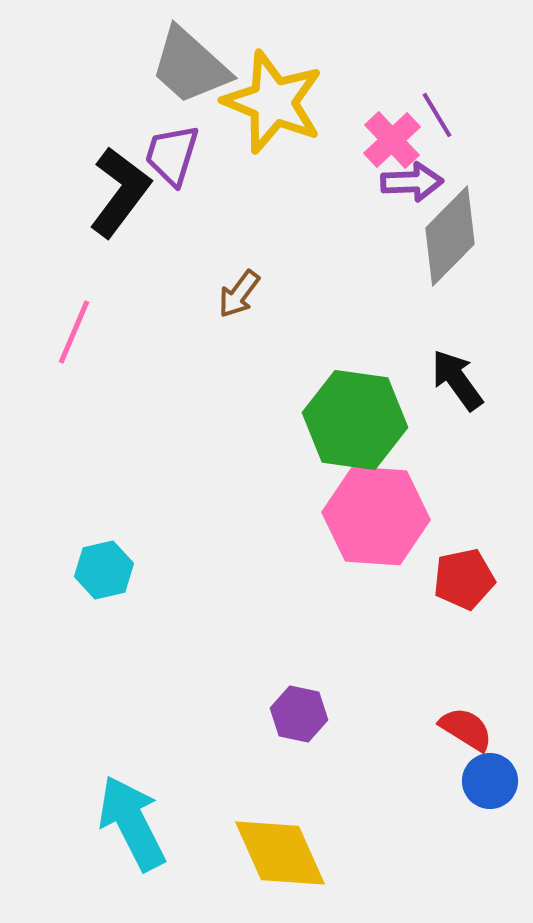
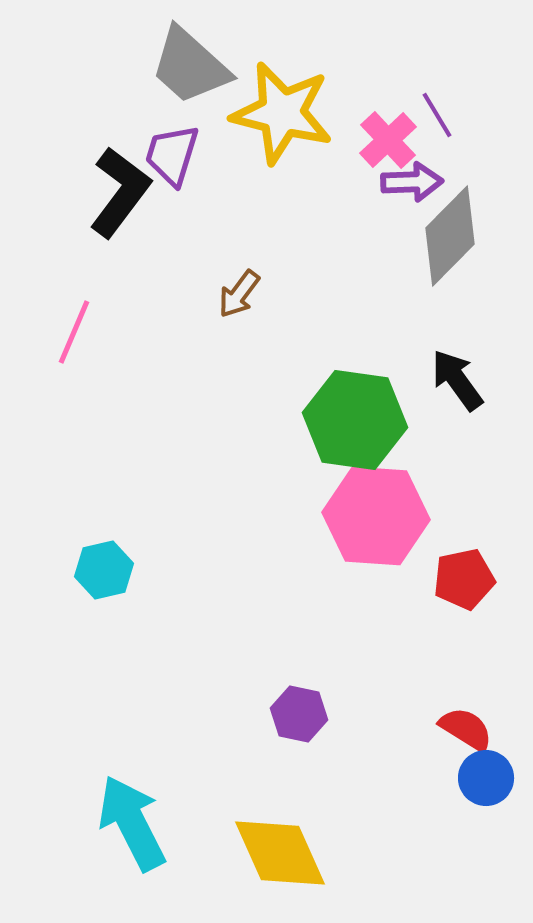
yellow star: moved 9 px right, 11 px down; rotated 8 degrees counterclockwise
pink cross: moved 4 px left
blue circle: moved 4 px left, 3 px up
